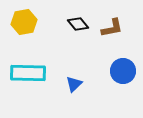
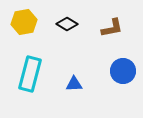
black diamond: moved 11 px left; rotated 20 degrees counterclockwise
cyan rectangle: moved 2 px right, 1 px down; rotated 76 degrees counterclockwise
blue triangle: rotated 42 degrees clockwise
